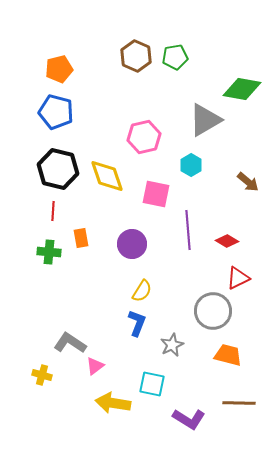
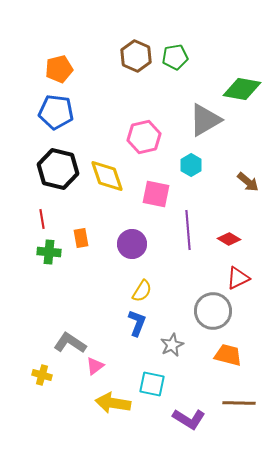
blue pentagon: rotated 8 degrees counterclockwise
red line: moved 11 px left, 8 px down; rotated 12 degrees counterclockwise
red diamond: moved 2 px right, 2 px up
